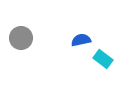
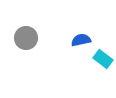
gray circle: moved 5 px right
